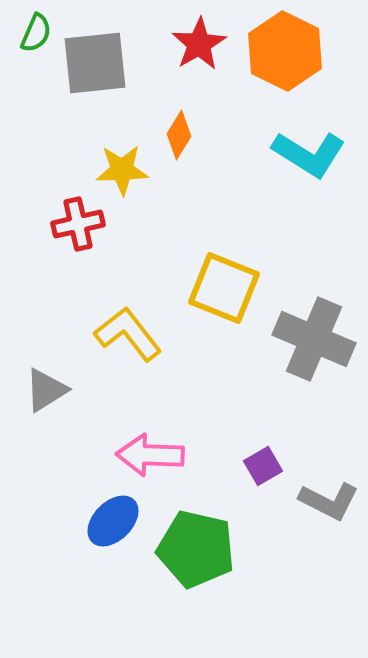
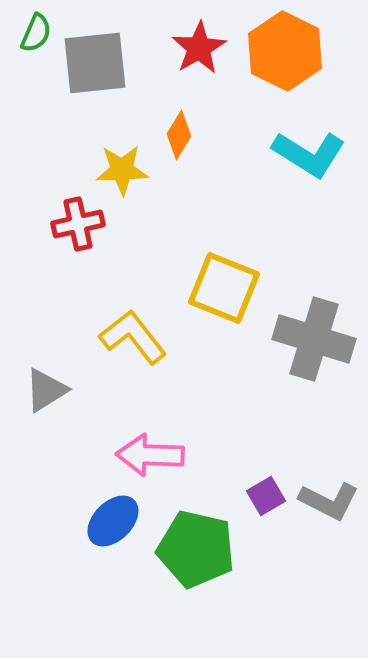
red star: moved 4 px down
yellow L-shape: moved 5 px right, 3 px down
gray cross: rotated 6 degrees counterclockwise
purple square: moved 3 px right, 30 px down
